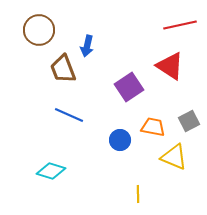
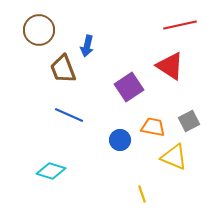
yellow line: moved 4 px right; rotated 18 degrees counterclockwise
